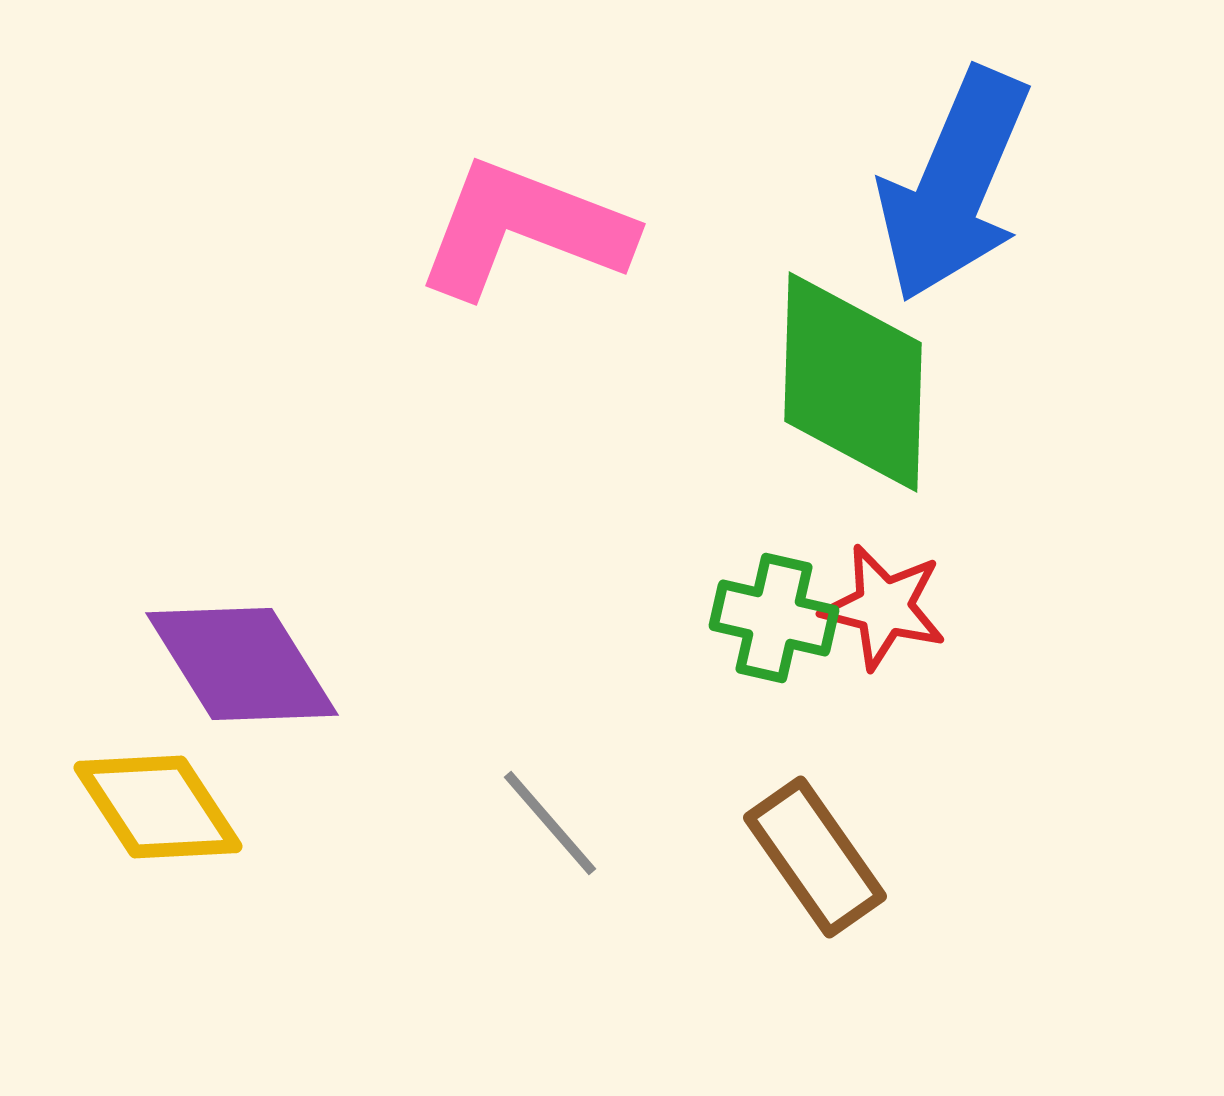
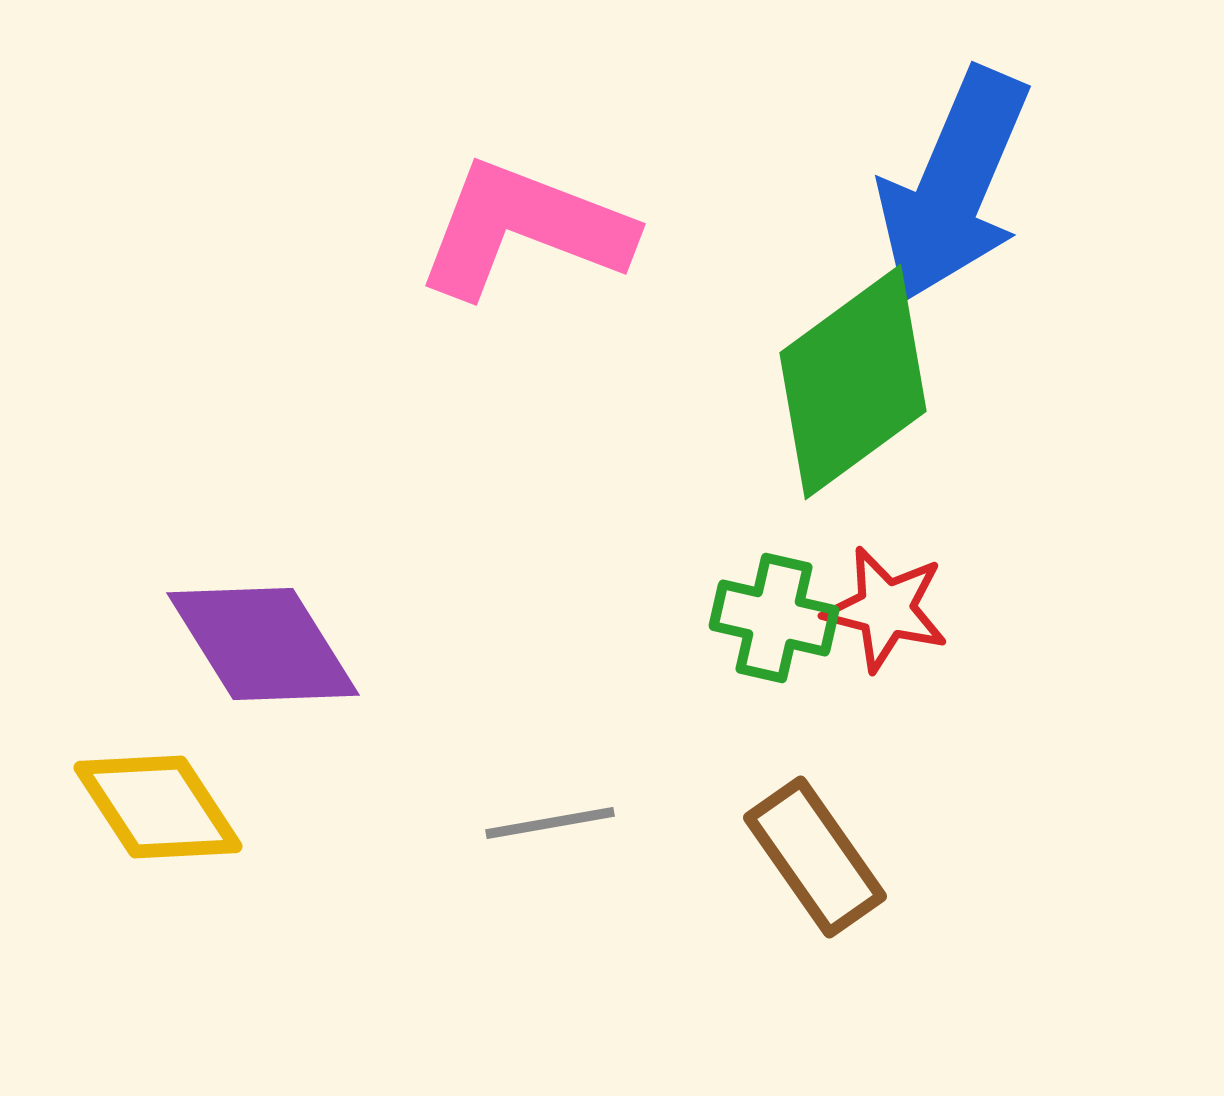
green diamond: rotated 52 degrees clockwise
red star: moved 2 px right, 2 px down
purple diamond: moved 21 px right, 20 px up
gray line: rotated 59 degrees counterclockwise
